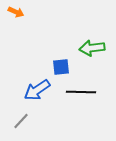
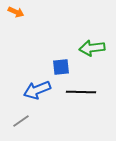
blue arrow: rotated 12 degrees clockwise
gray line: rotated 12 degrees clockwise
